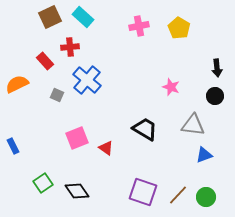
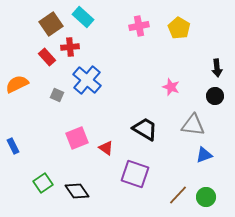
brown square: moved 1 px right, 7 px down; rotated 10 degrees counterclockwise
red rectangle: moved 2 px right, 4 px up
purple square: moved 8 px left, 18 px up
